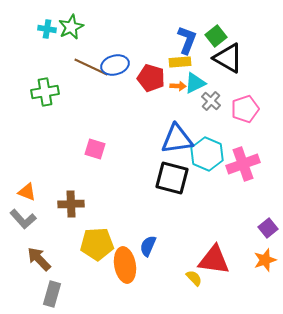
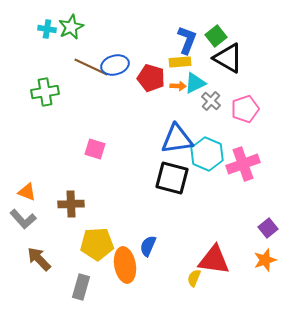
yellow semicircle: rotated 114 degrees counterclockwise
gray rectangle: moved 29 px right, 7 px up
